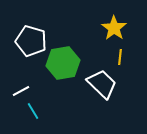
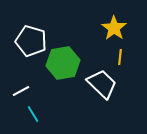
cyan line: moved 3 px down
